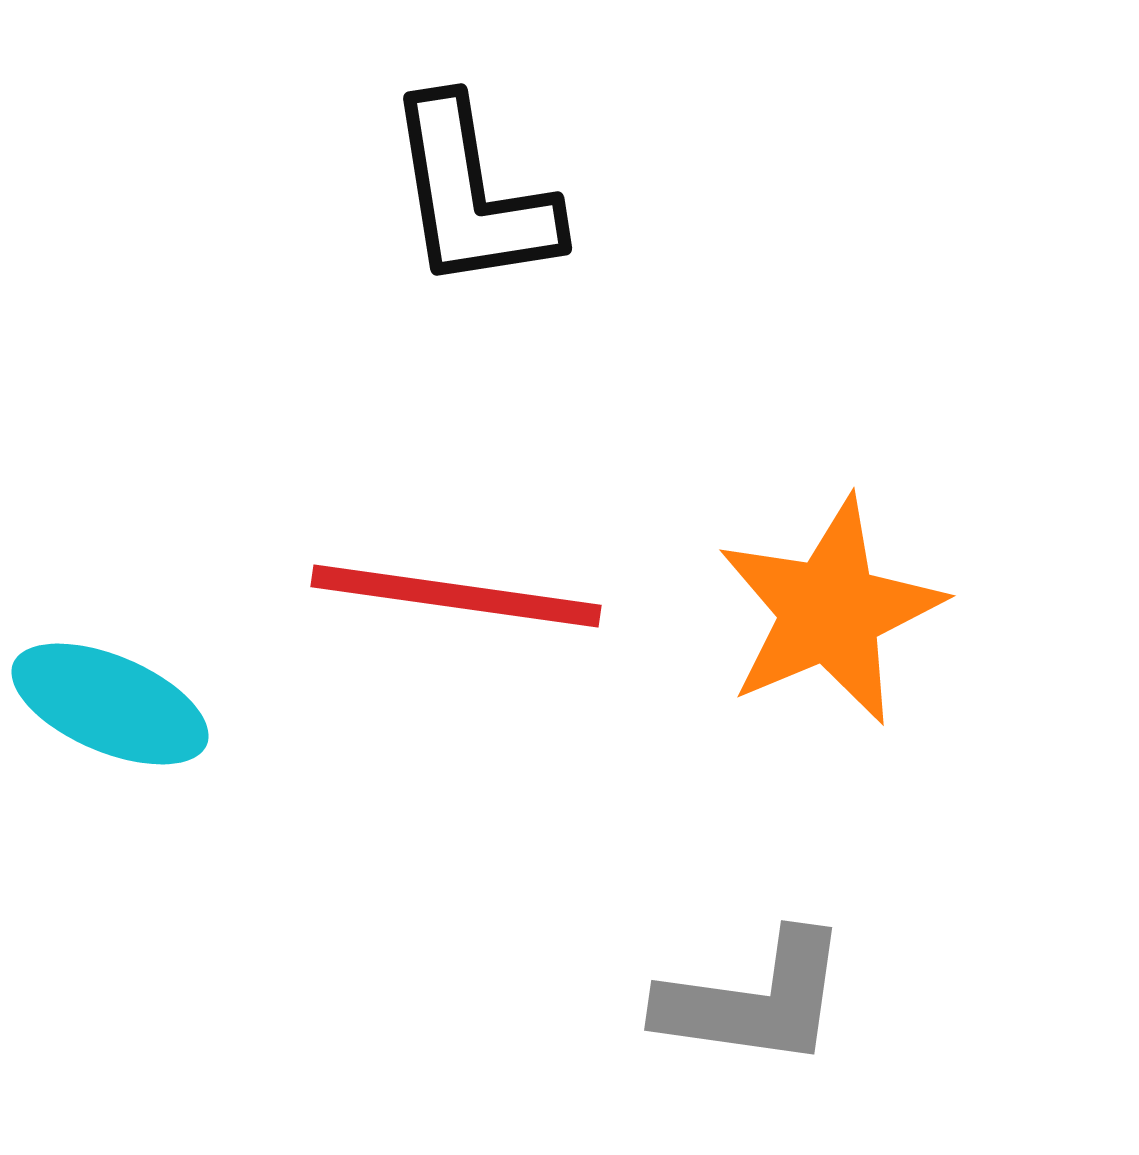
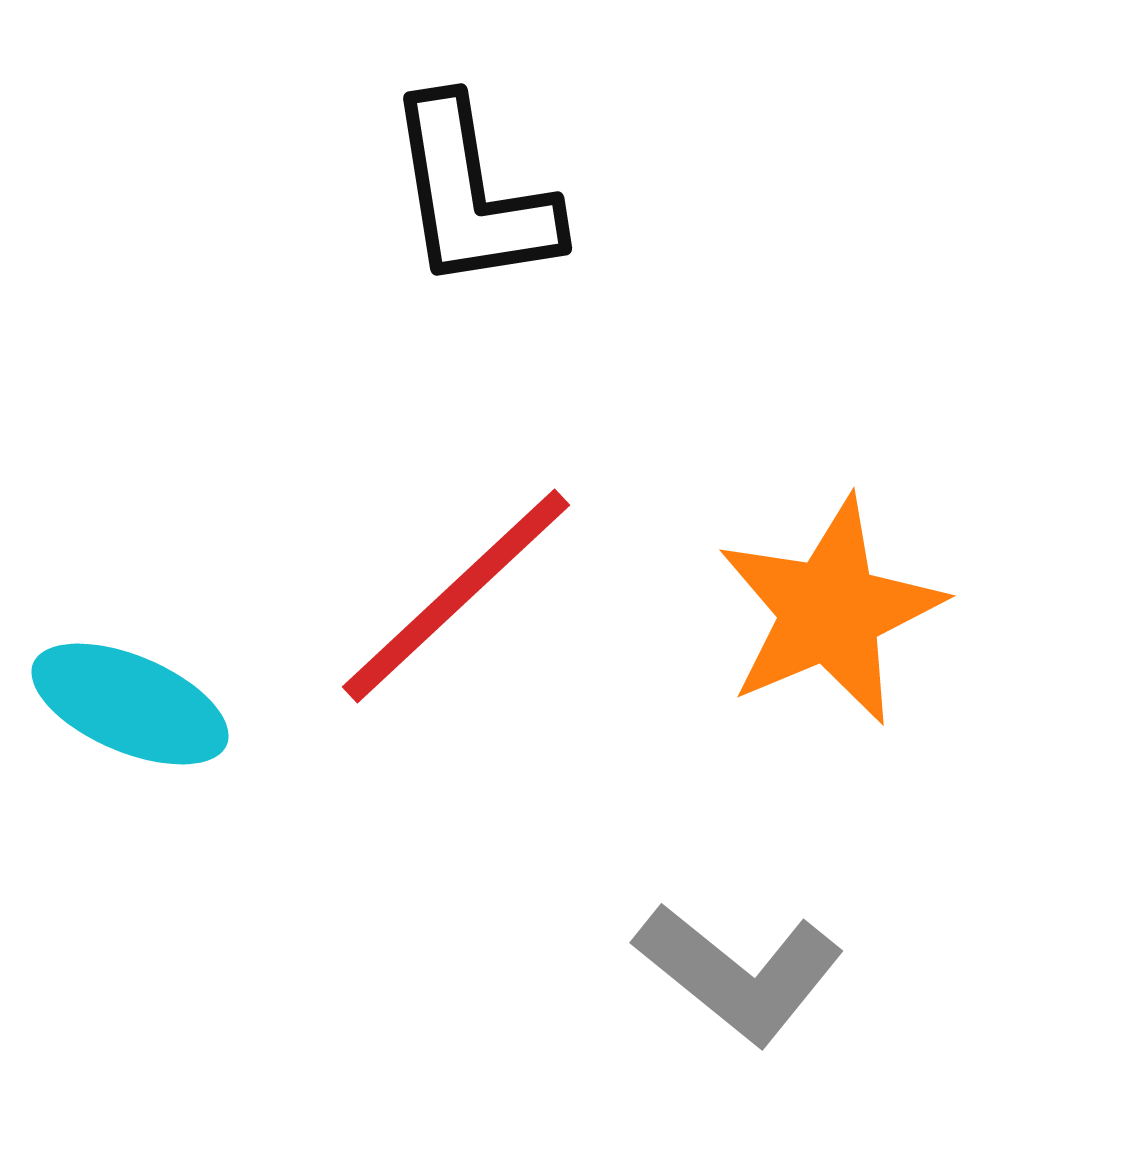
red line: rotated 51 degrees counterclockwise
cyan ellipse: moved 20 px right
gray L-shape: moved 15 px left, 27 px up; rotated 31 degrees clockwise
